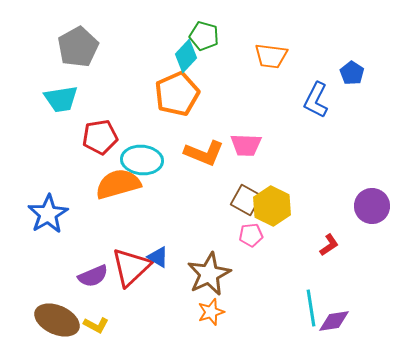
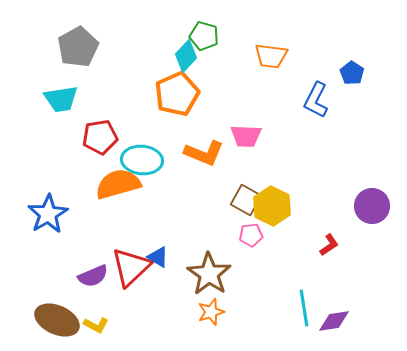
pink trapezoid: moved 9 px up
brown star: rotated 12 degrees counterclockwise
cyan line: moved 7 px left
